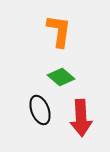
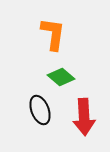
orange L-shape: moved 6 px left, 3 px down
red arrow: moved 3 px right, 1 px up
